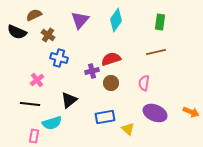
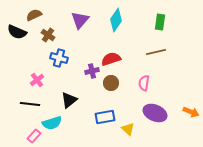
pink rectangle: rotated 32 degrees clockwise
